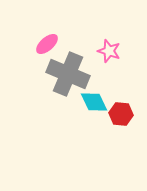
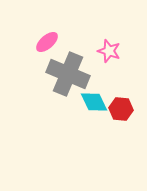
pink ellipse: moved 2 px up
red hexagon: moved 5 px up
